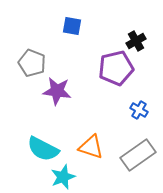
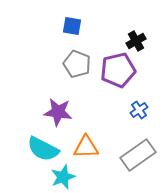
gray pentagon: moved 45 px right, 1 px down
purple pentagon: moved 2 px right, 2 px down
purple star: moved 1 px right, 21 px down
blue cross: rotated 24 degrees clockwise
orange triangle: moved 5 px left; rotated 20 degrees counterclockwise
